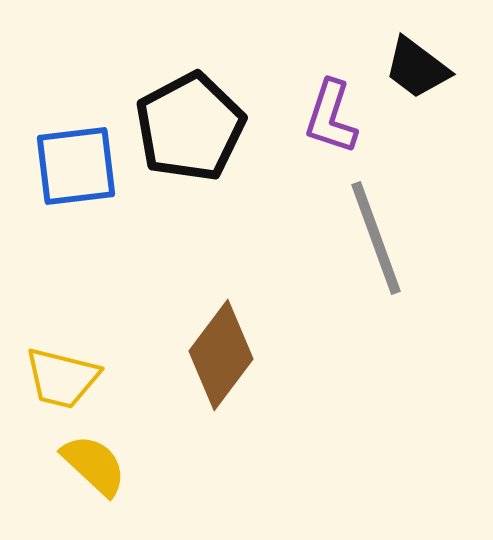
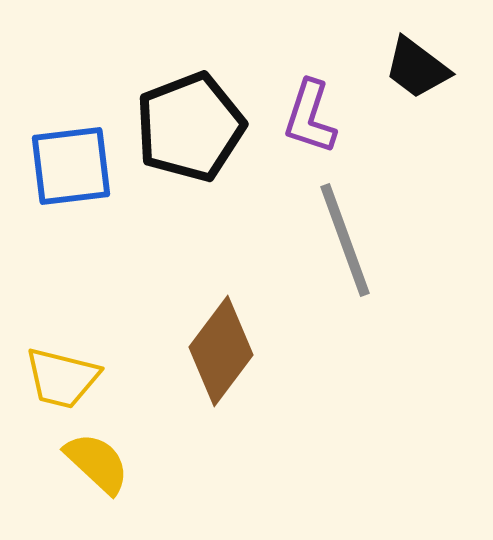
purple L-shape: moved 21 px left
black pentagon: rotated 7 degrees clockwise
blue square: moved 5 px left
gray line: moved 31 px left, 2 px down
brown diamond: moved 4 px up
yellow semicircle: moved 3 px right, 2 px up
